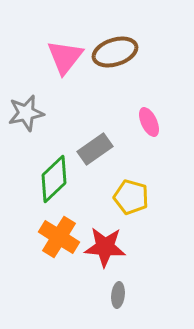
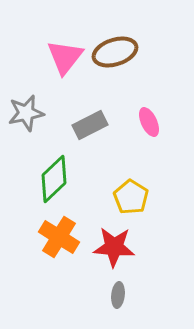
gray rectangle: moved 5 px left, 24 px up; rotated 8 degrees clockwise
yellow pentagon: rotated 16 degrees clockwise
red star: moved 9 px right
